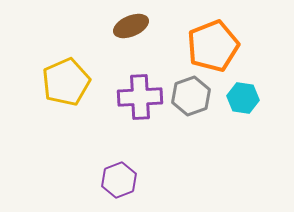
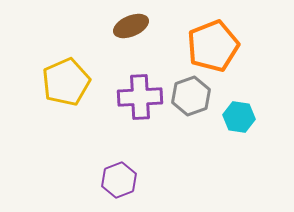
cyan hexagon: moved 4 px left, 19 px down
